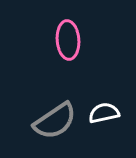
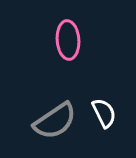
white semicircle: rotated 76 degrees clockwise
